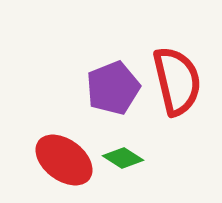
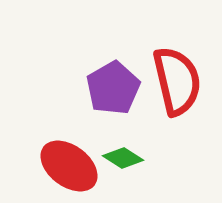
purple pentagon: rotated 8 degrees counterclockwise
red ellipse: moved 5 px right, 6 px down
